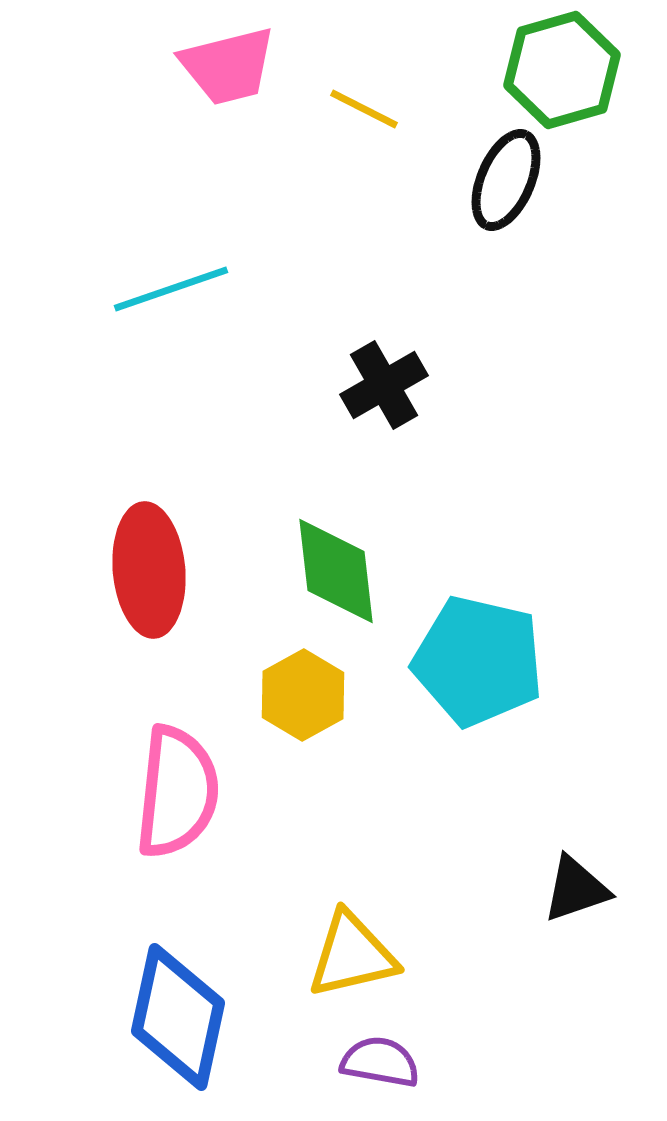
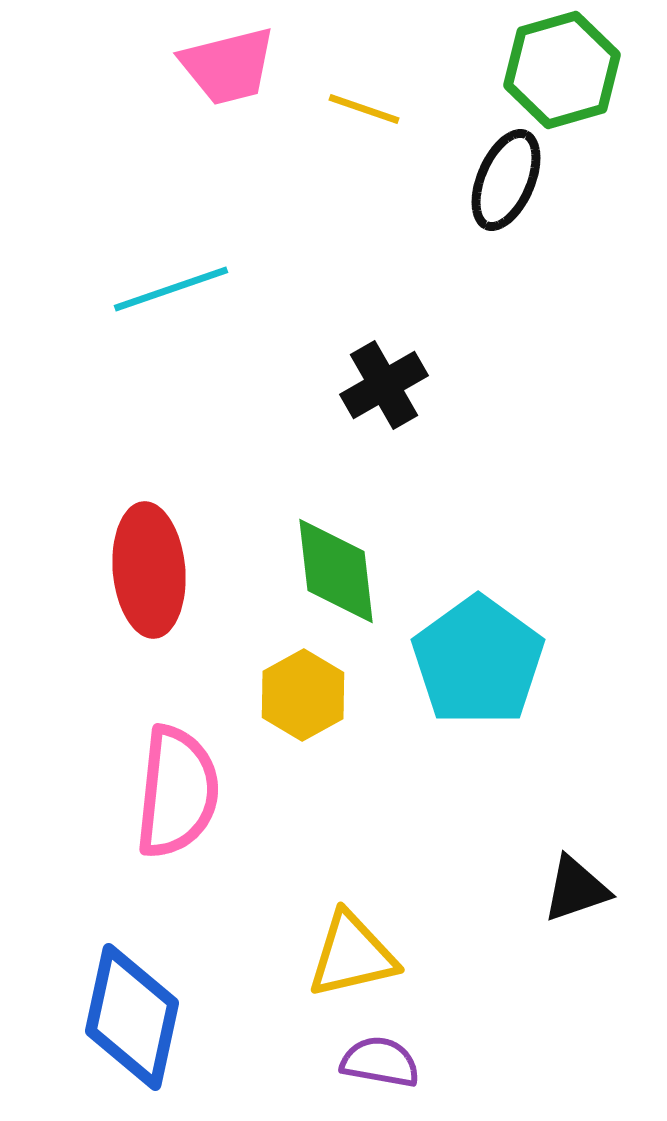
yellow line: rotated 8 degrees counterclockwise
cyan pentagon: rotated 23 degrees clockwise
blue diamond: moved 46 px left
